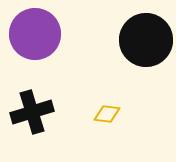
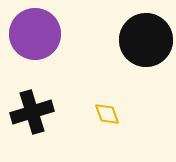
yellow diamond: rotated 64 degrees clockwise
